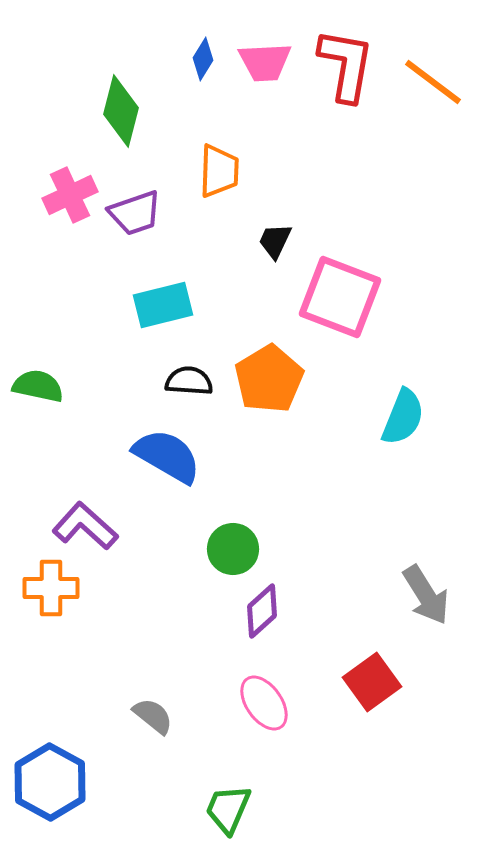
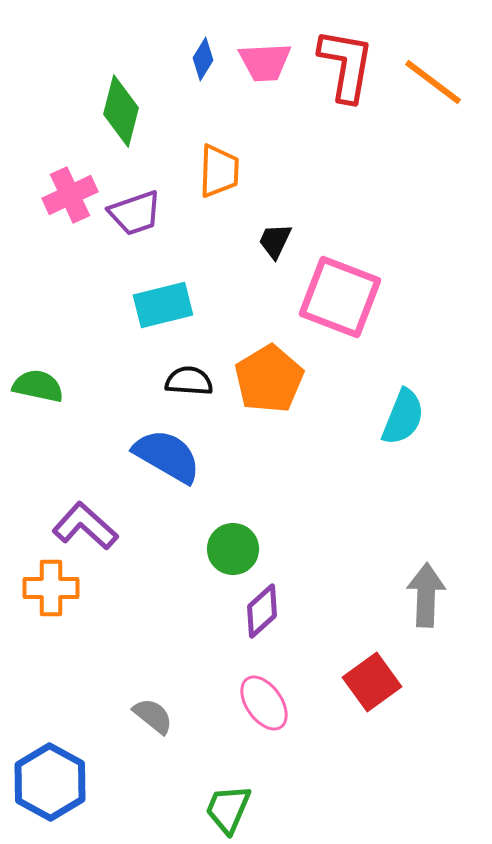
gray arrow: rotated 146 degrees counterclockwise
